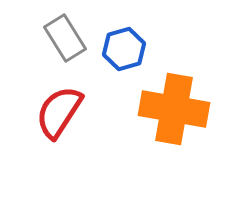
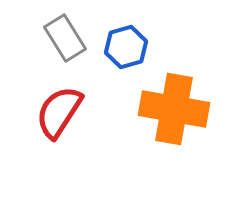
blue hexagon: moved 2 px right, 2 px up
